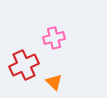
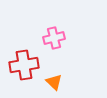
red cross: rotated 16 degrees clockwise
